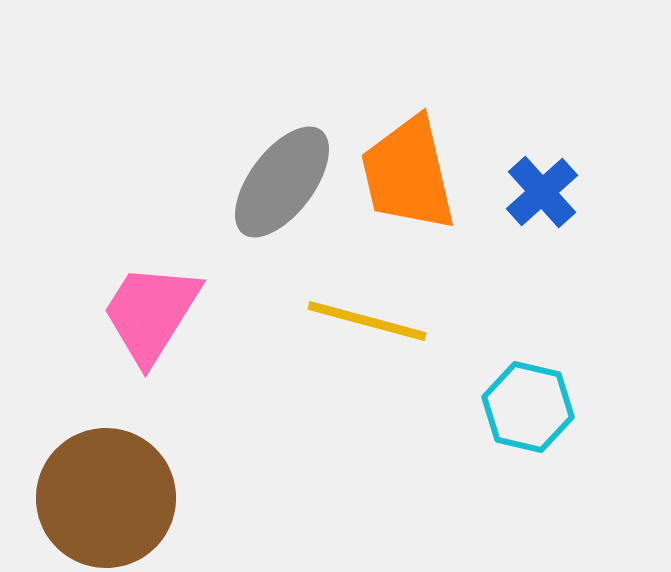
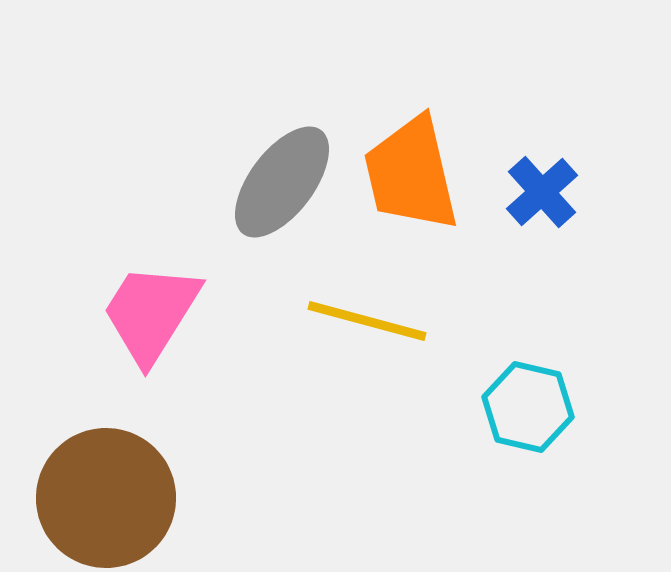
orange trapezoid: moved 3 px right
